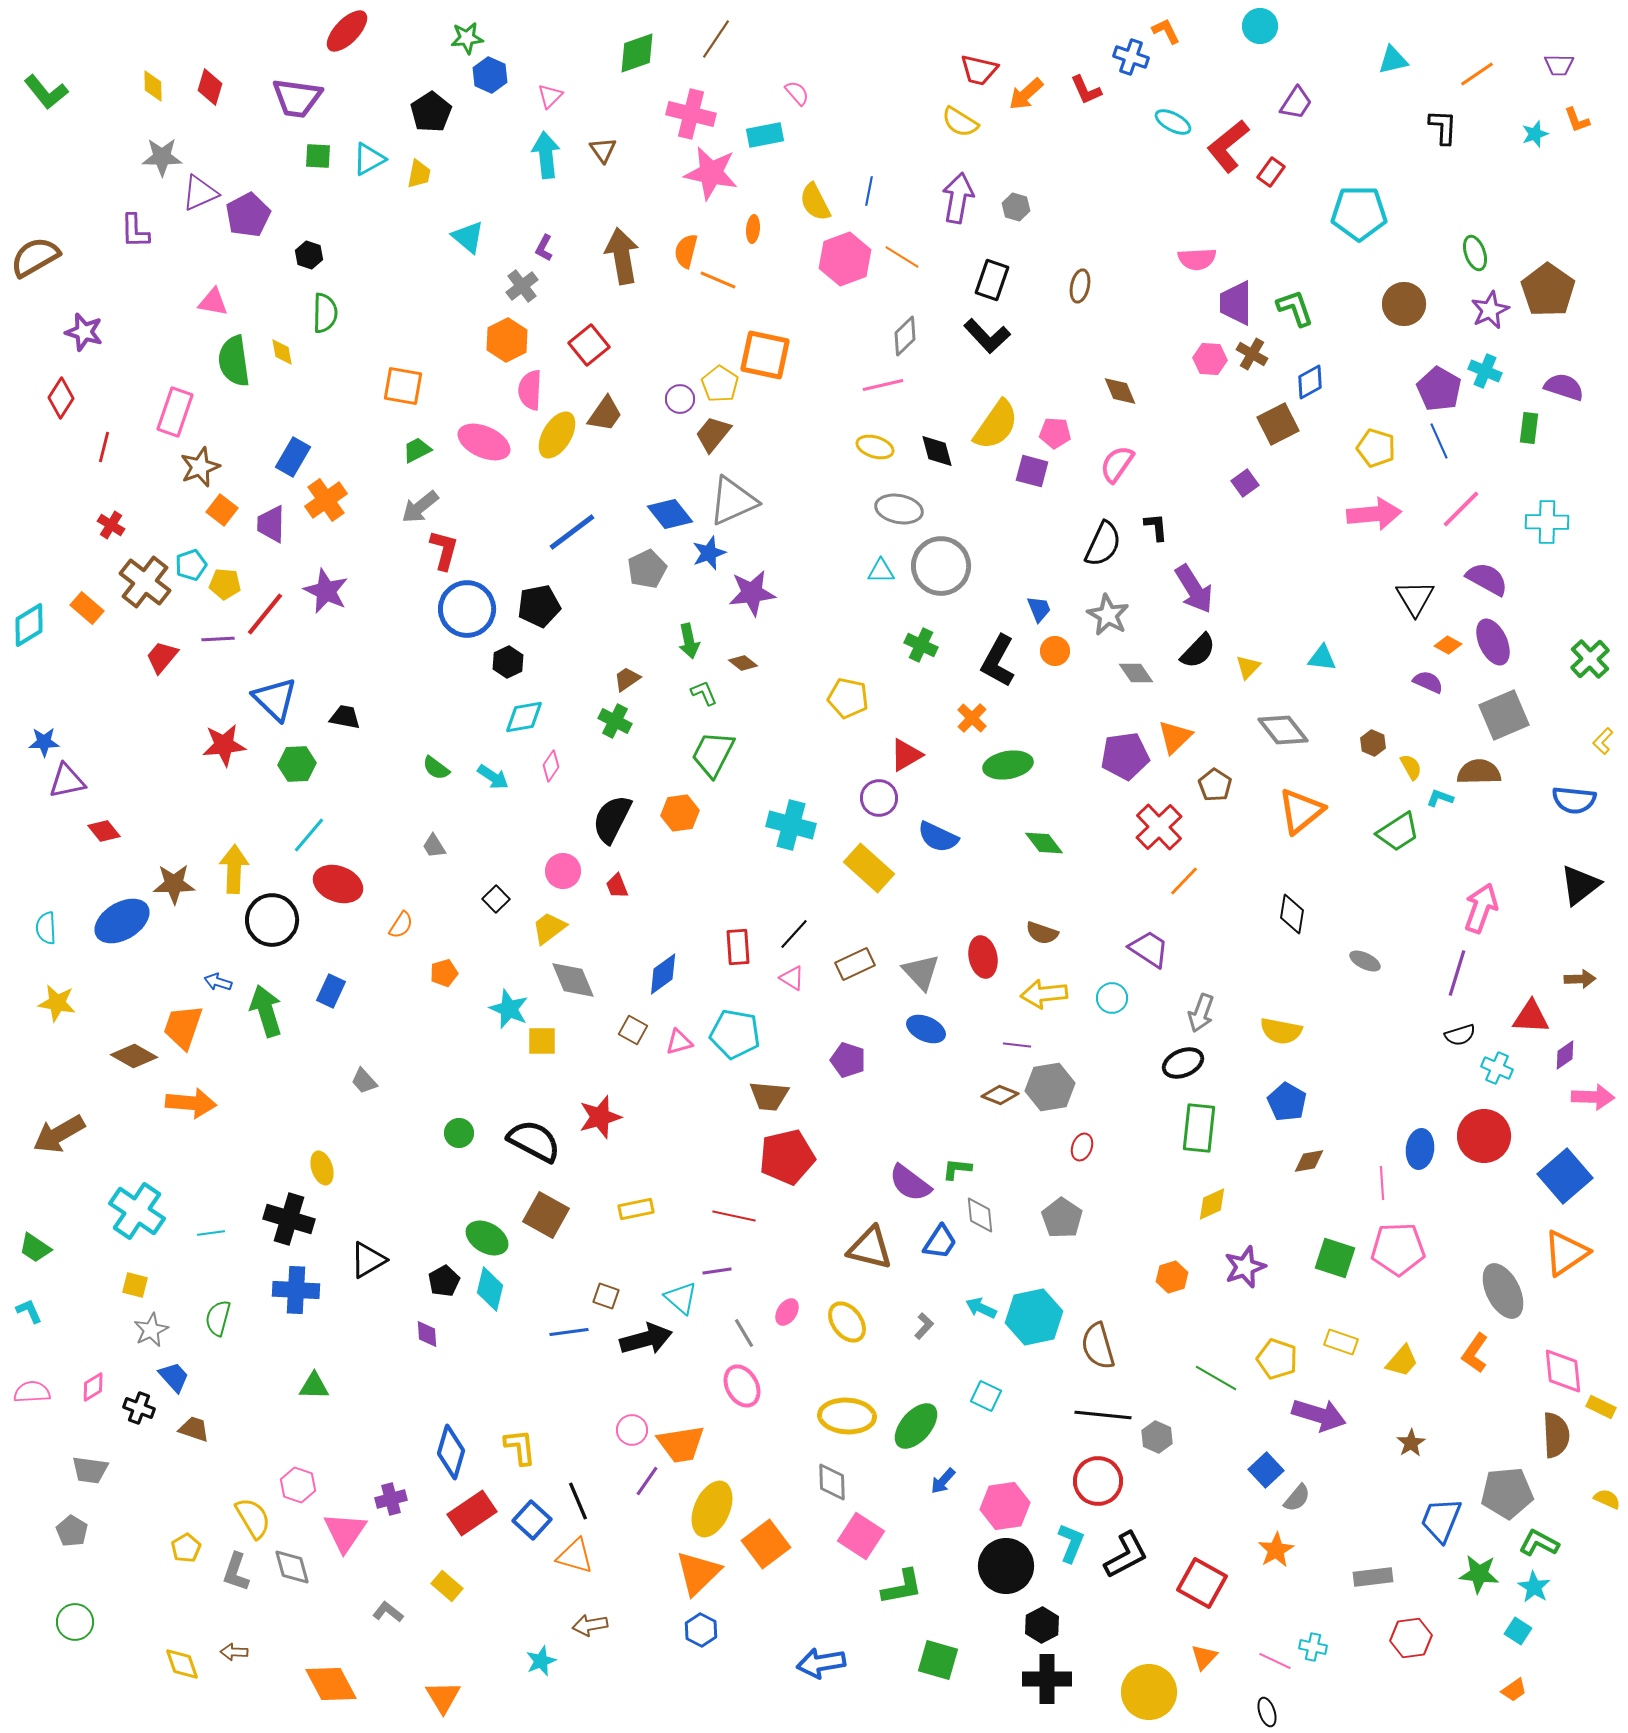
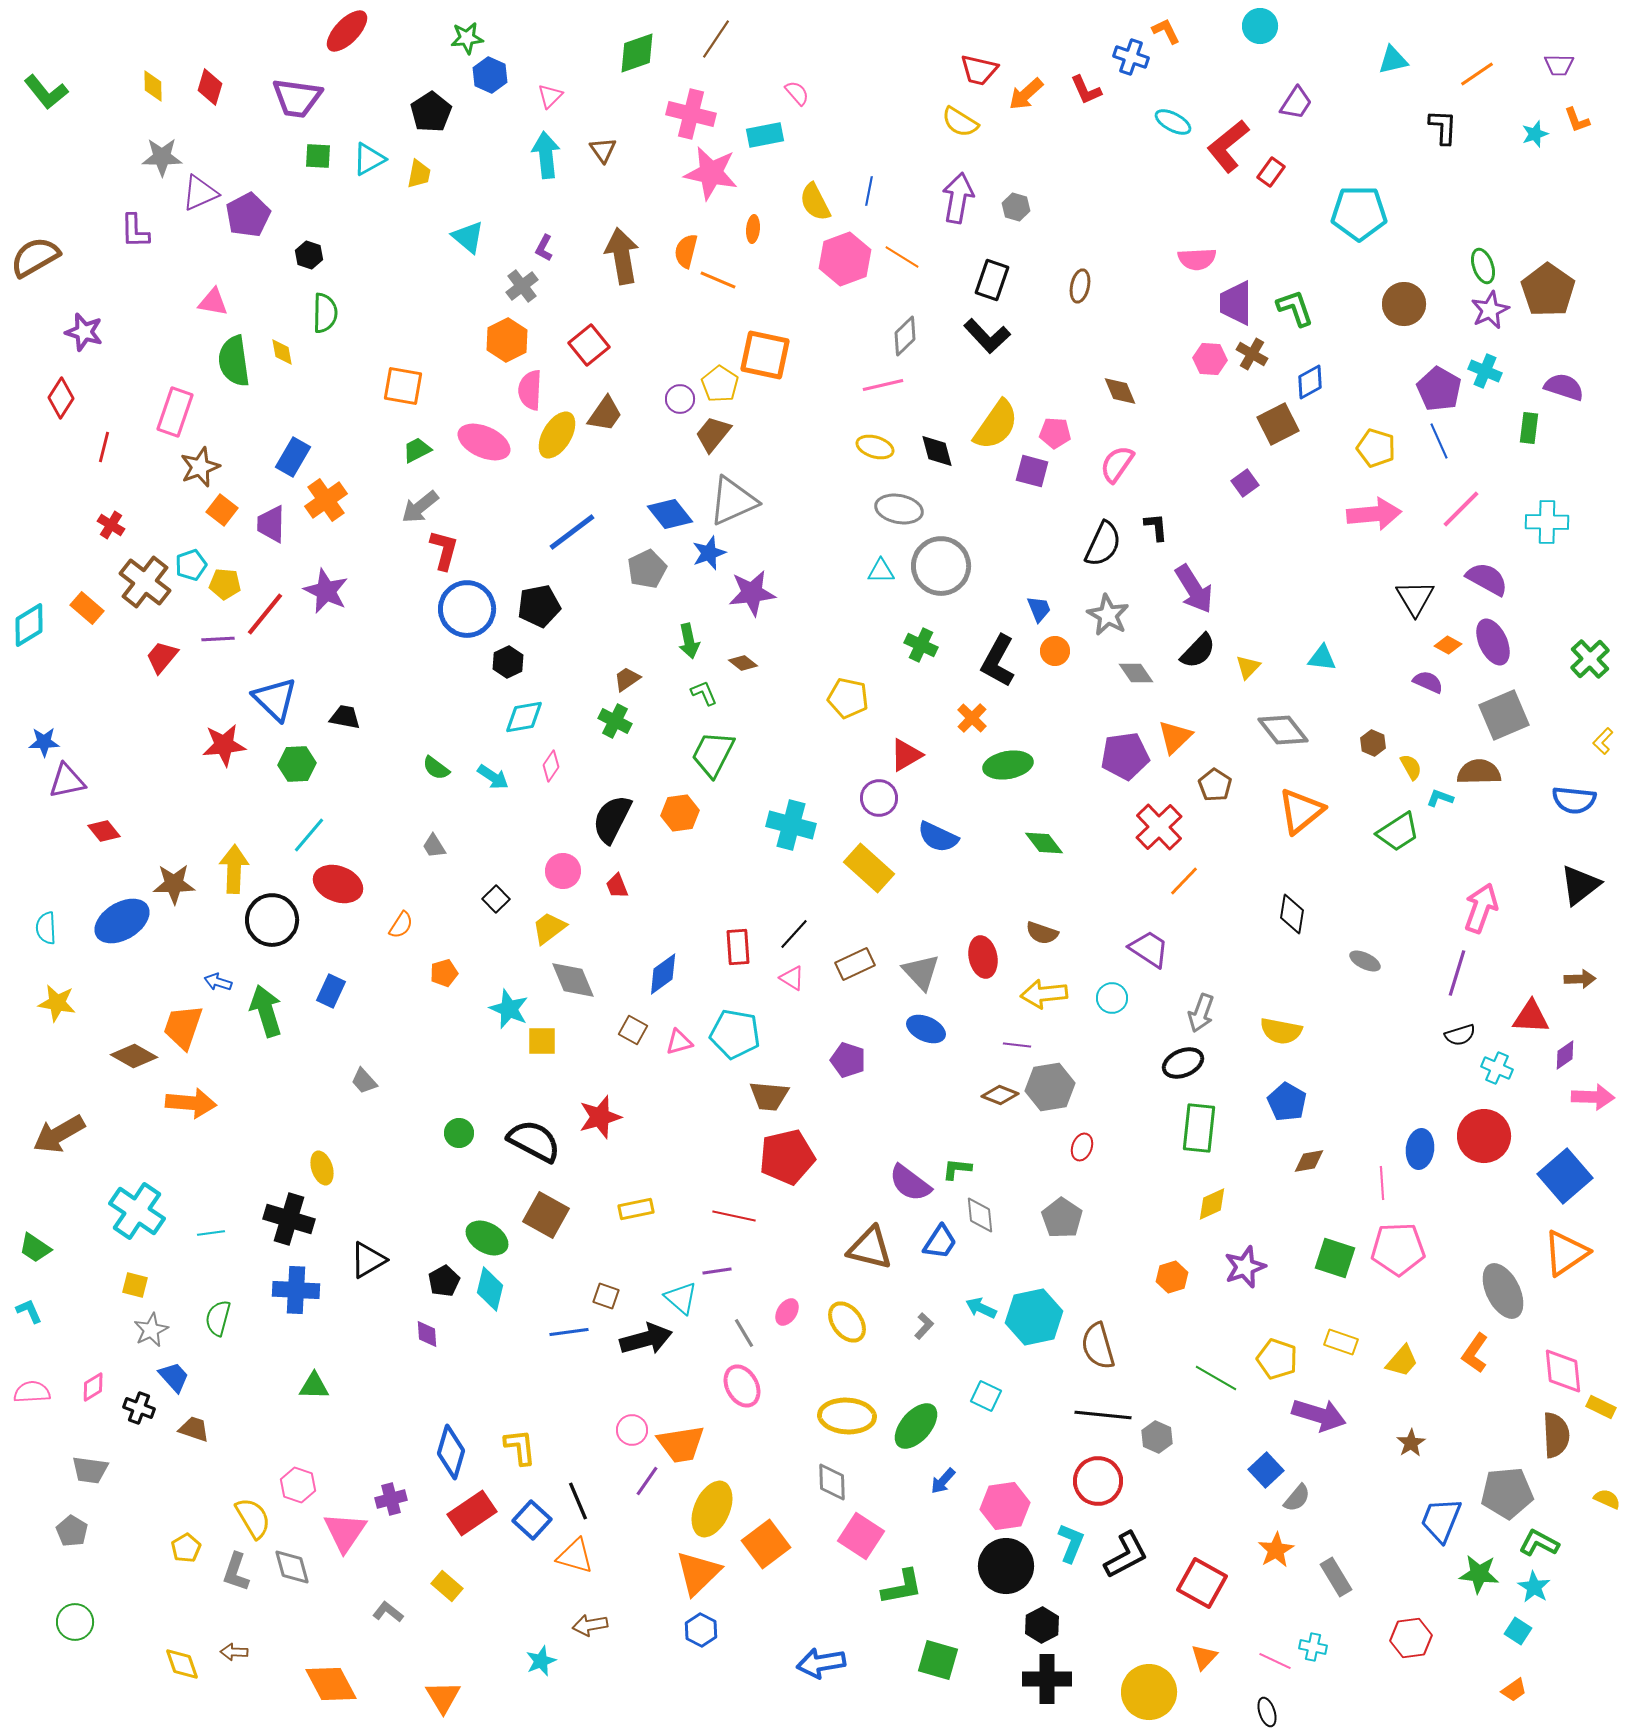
green ellipse at (1475, 253): moved 8 px right, 13 px down
gray rectangle at (1373, 1577): moved 37 px left; rotated 66 degrees clockwise
